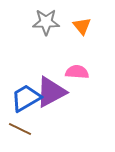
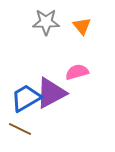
pink semicircle: rotated 20 degrees counterclockwise
purple triangle: moved 1 px down
